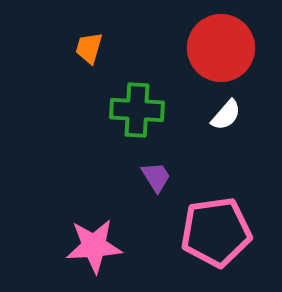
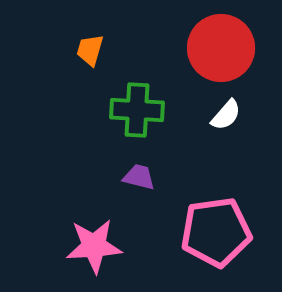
orange trapezoid: moved 1 px right, 2 px down
purple trapezoid: moved 17 px left; rotated 44 degrees counterclockwise
